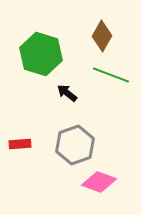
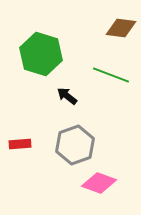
brown diamond: moved 19 px right, 8 px up; rotated 68 degrees clockwise
black arrow: moved 3 px down
pink diamond: moved 1 px down
